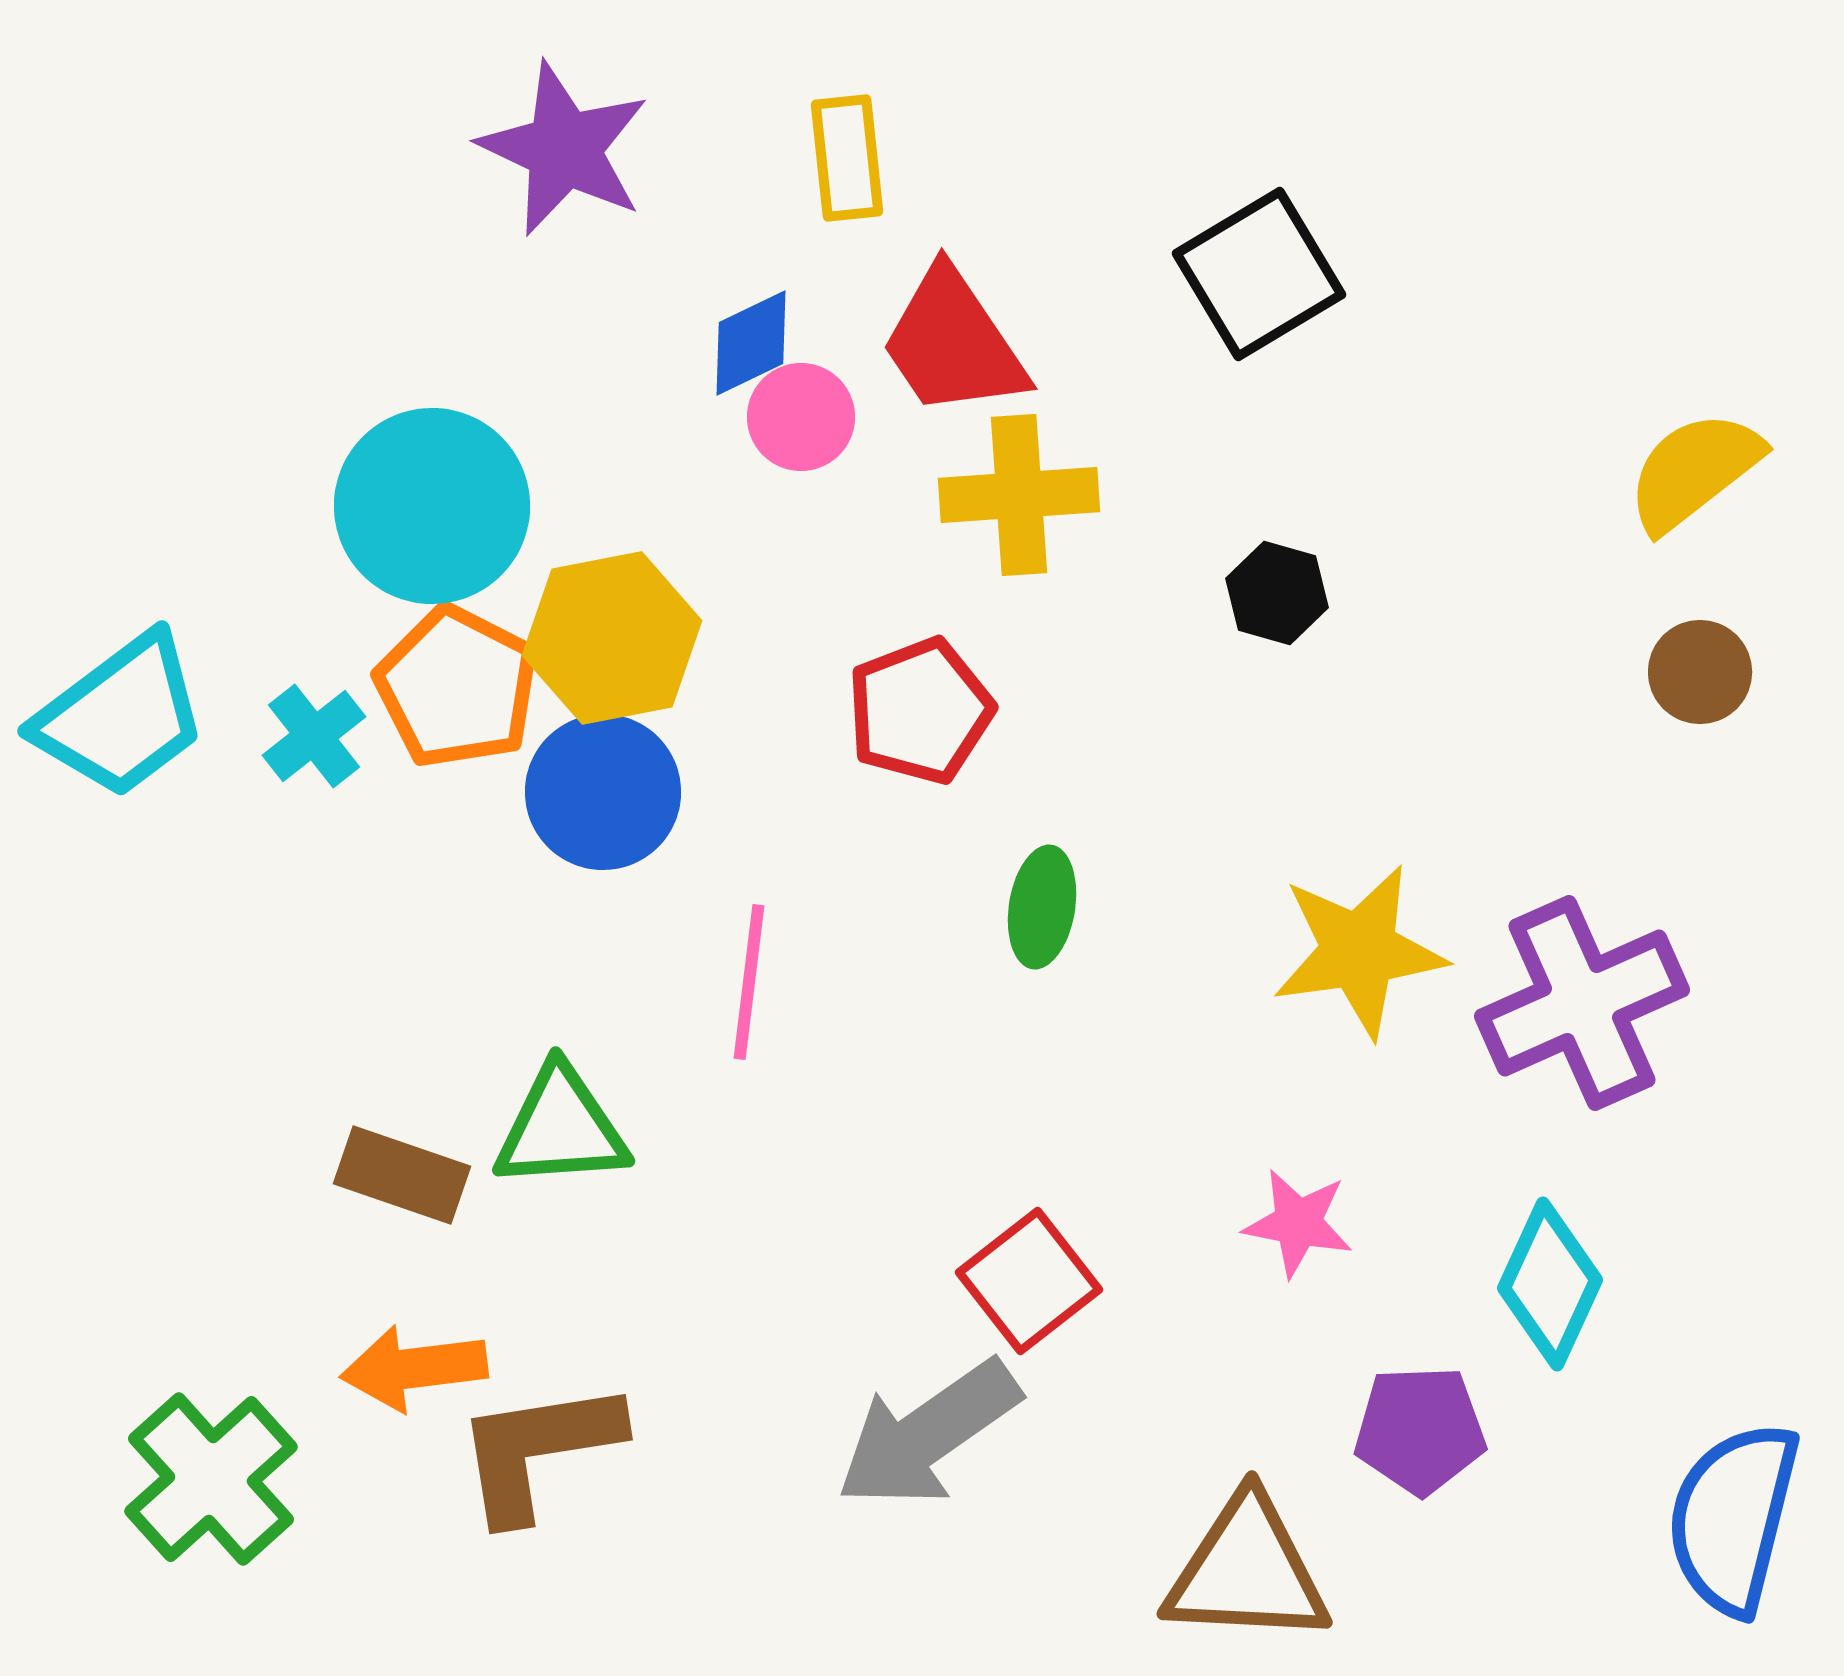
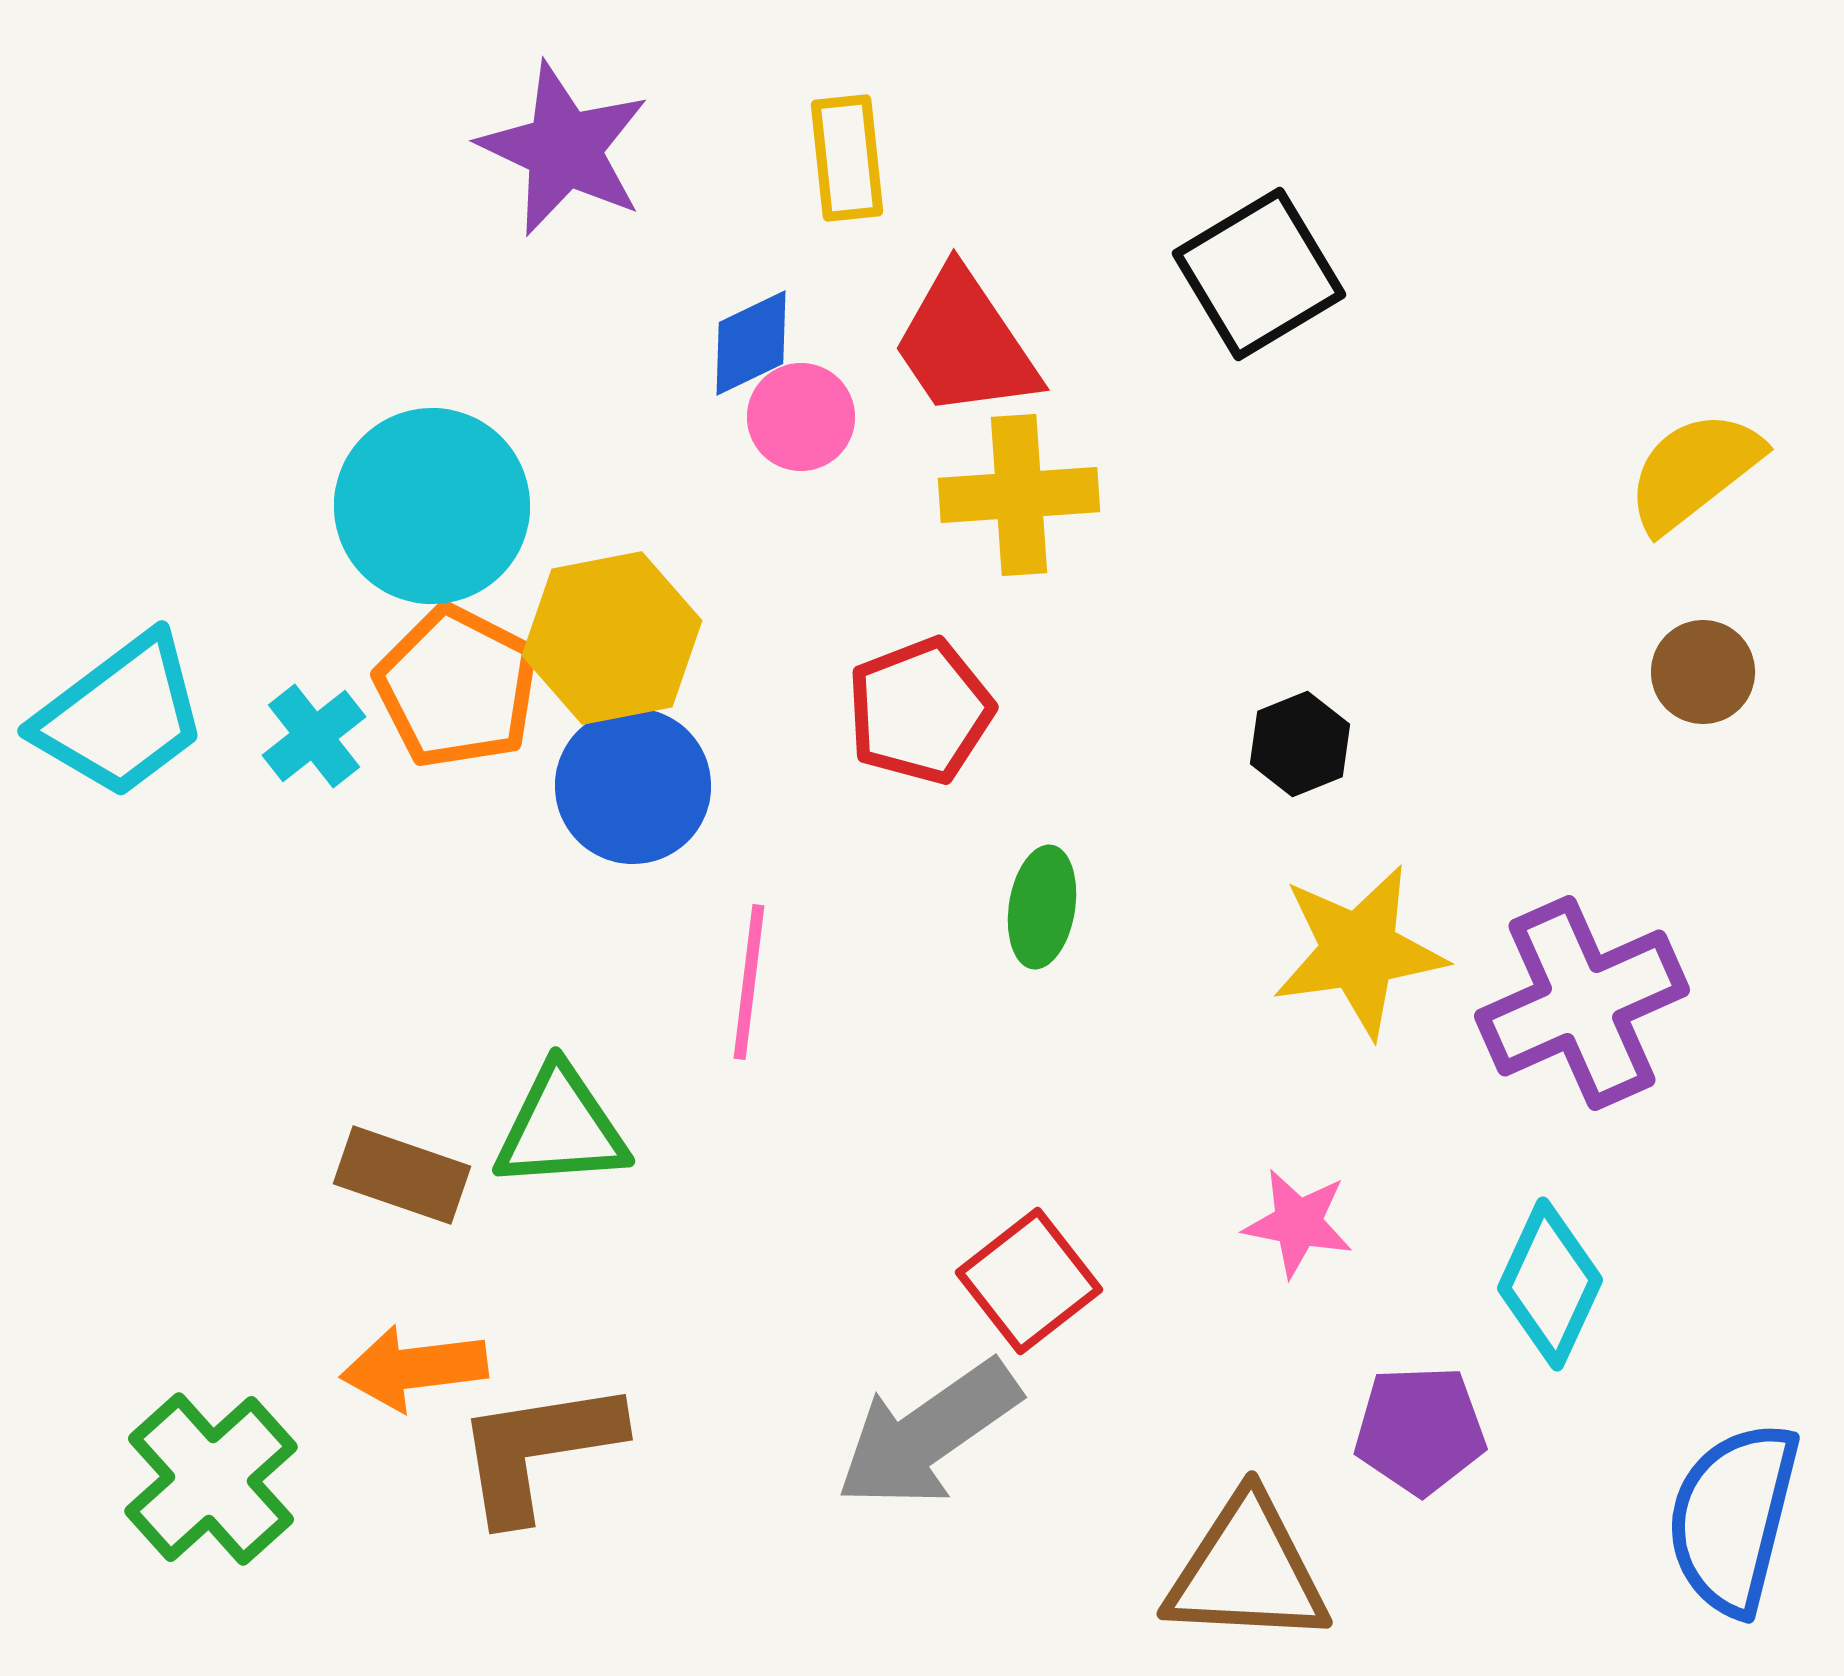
red trapezoid: moved 12 px right, 1 px down
black hexagon: moved 23 px right, 151 px down; rotated 22 degrees clockwise
brown circle: moved 3 px right
blue circle: moved 30 px right, 6 px up
